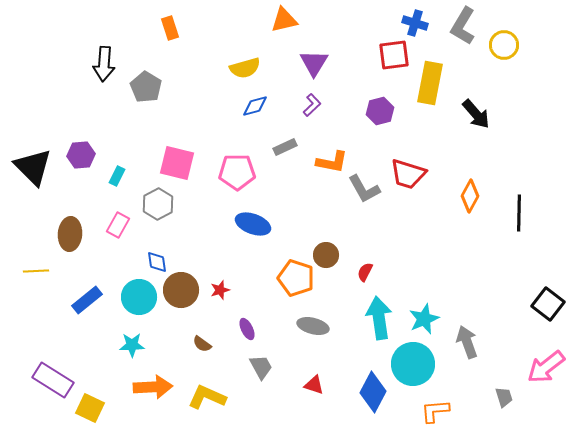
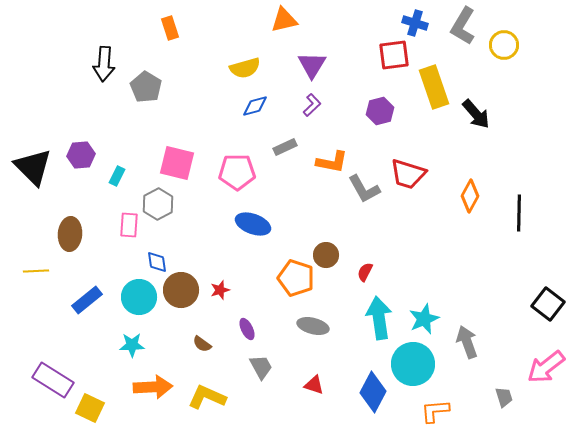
purple triangle at (314, 63): moved 2 px left, 2 px down
yellow rectangle at (430, 83): moved 4 px right, 4 px down; rotated 30 degrees counterclockwise
pink rectangle at (118, 225): moved 11 px right; rotated 25 degrees counterclockwise
